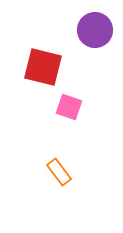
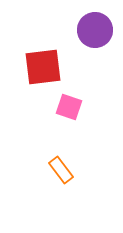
red square: rotated 21 degrees counterclockwise
orange rectangle: moved 2 px right, 2 px up
